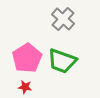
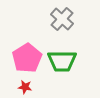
gray cross: moved 1 px left
green trapezoid: rotated 20 degrees counterclockwise
